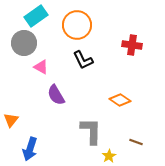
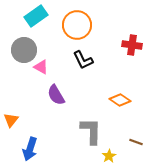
gray circle: moved 7 px down
